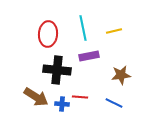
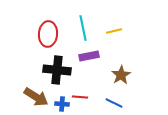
brown star: rotated 24 degrees counterclockwise
